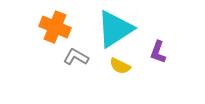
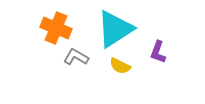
orange cross: moved 1 px right, 1 px down
